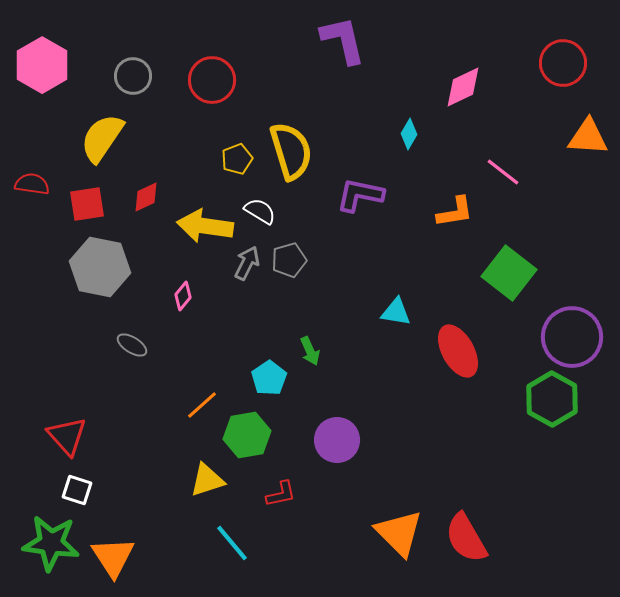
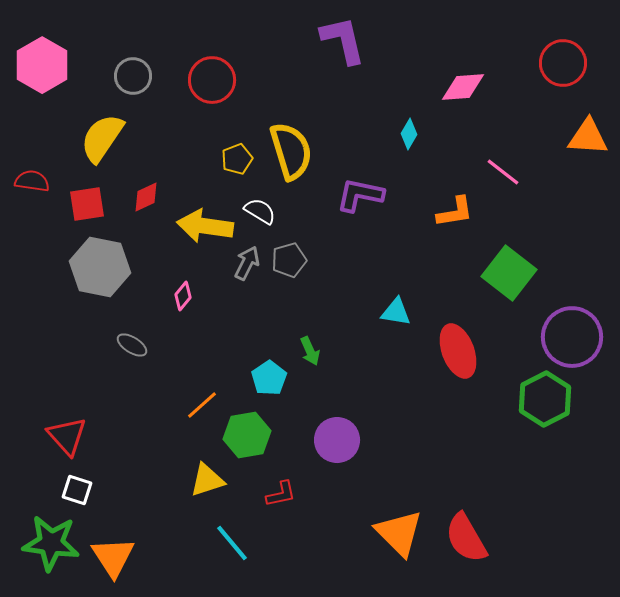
pink diamond at (463, 87): rotated 21 degrees clockwise
red semicircle at (32, 184): moved 3 px up
red ellipse at (458, 351): rotated 8 degrees clockwise
green hexagon at (552, 399): moved 7 px left; rotated 4 degrees clockwise
